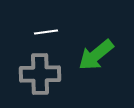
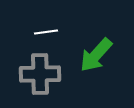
green arrow: rotated 9 degrees counterclockwise
